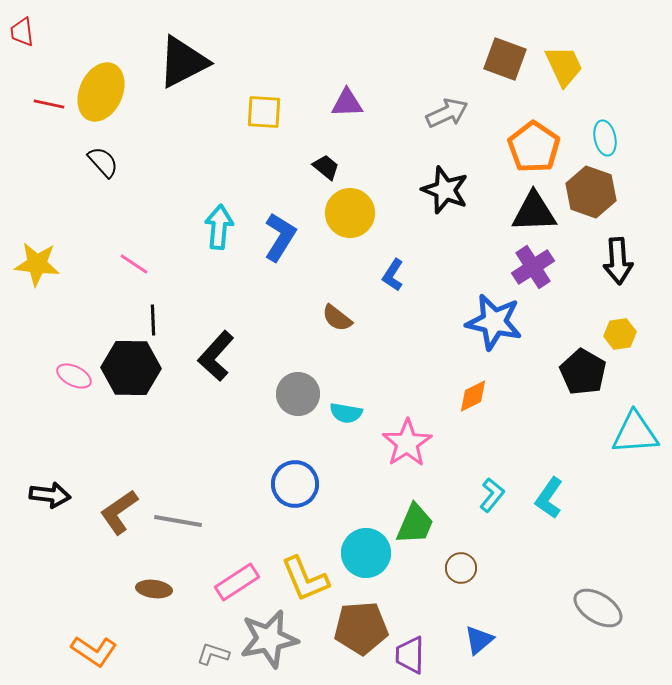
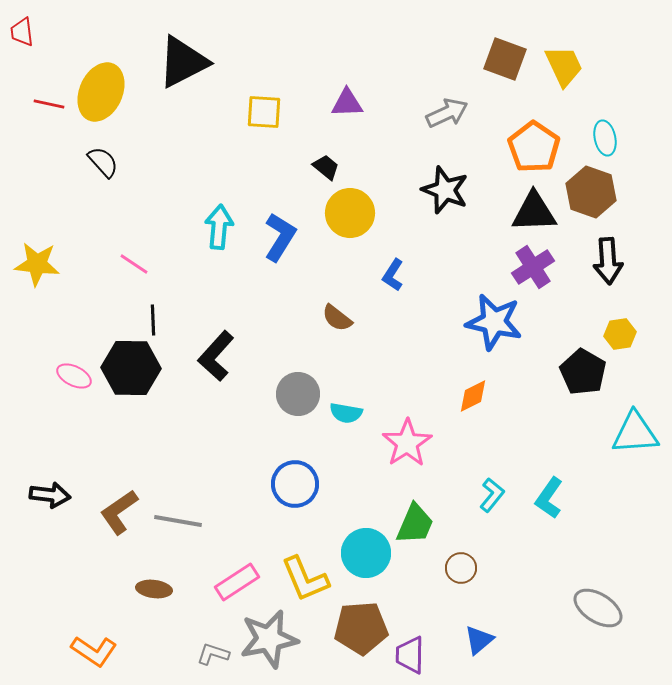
black arrow at (618, 261): moved 10 px left
